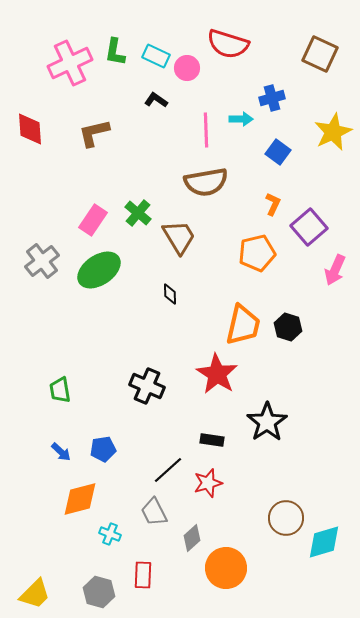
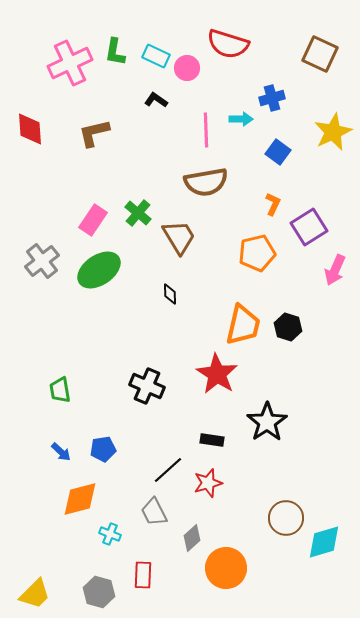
purple square at (309, 227): rotated 9 degrees clockwise
